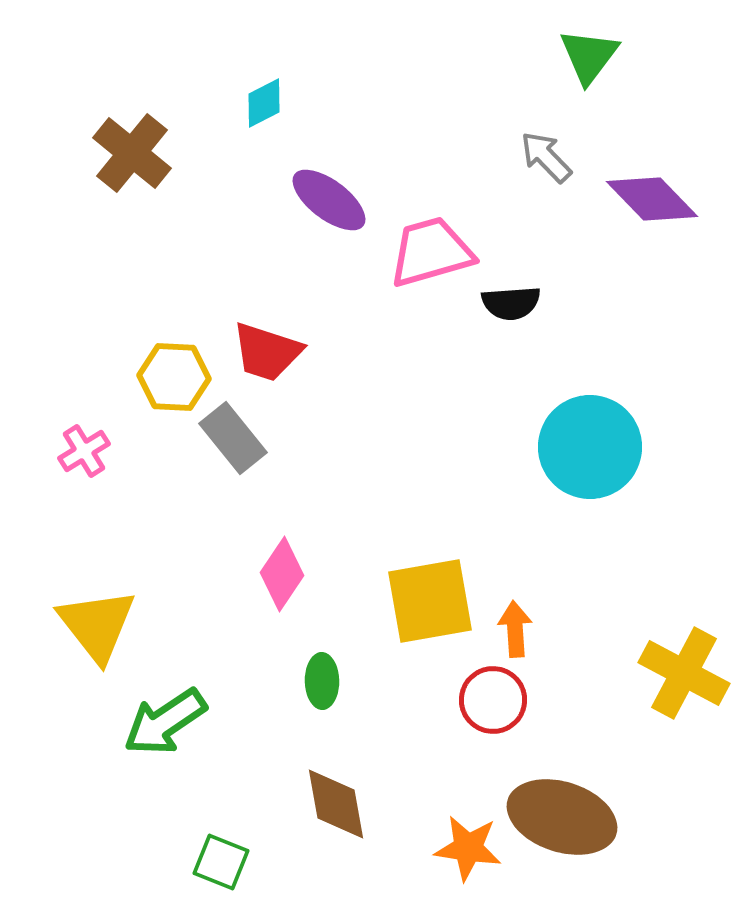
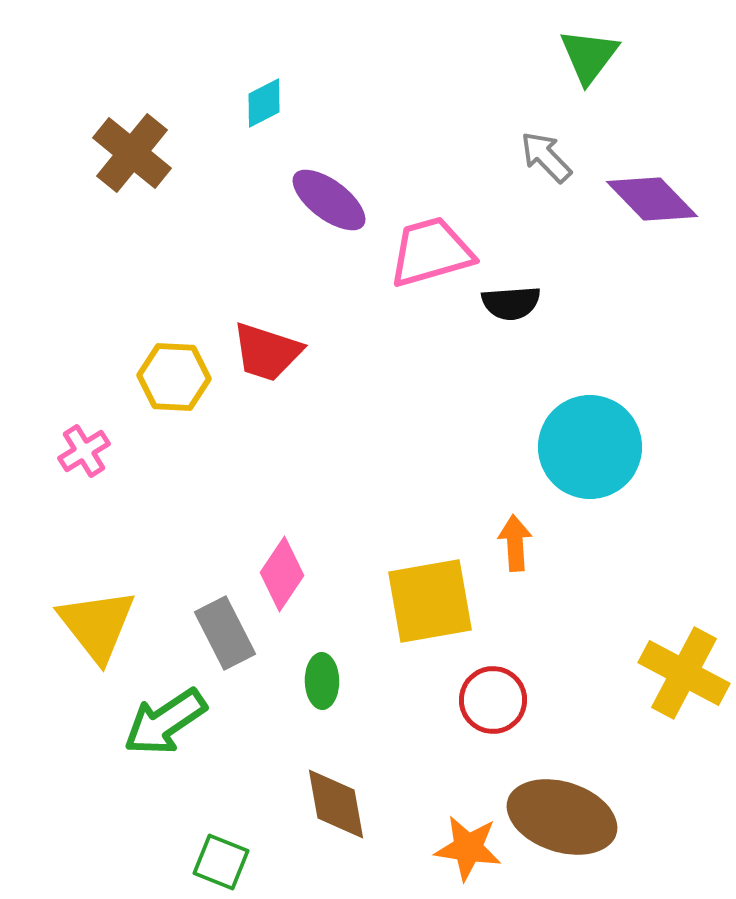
gray rectangle: moved 8 px left, 195 px down; rotated 12 degrees clockwise
orange arrow: moved 86 px up
